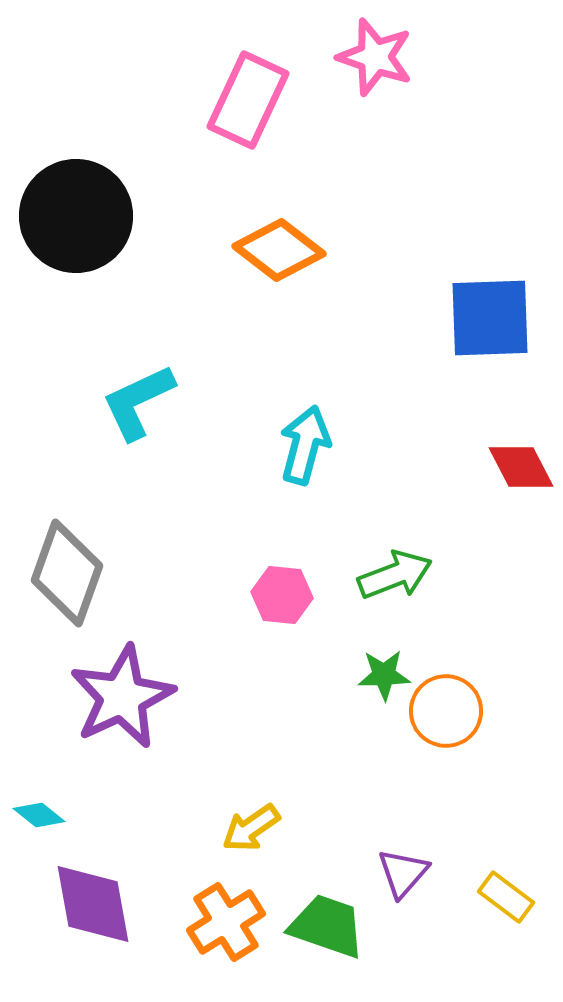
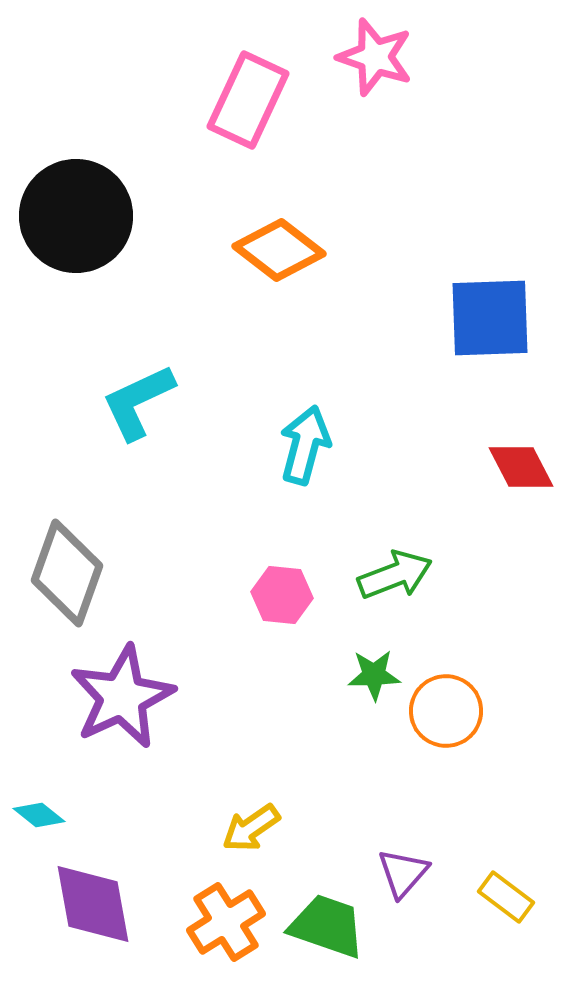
green star: moved 10 px left
